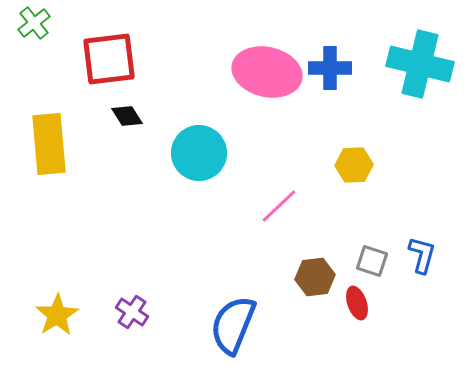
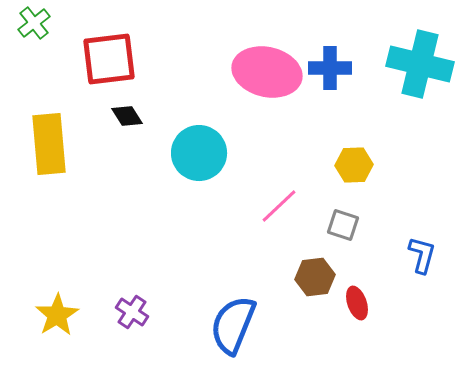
gray square: moved 29 px left, 36 px up
